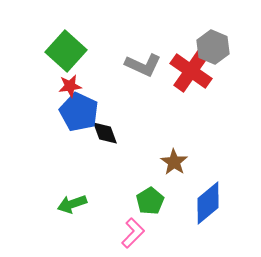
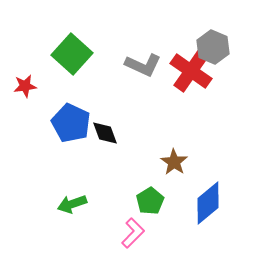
green square: moved 6 px right, 3 px down
red star: moved 45 px left
blue pentagon: moved 8 px left, 11 px down
